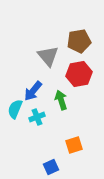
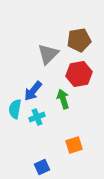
brown pentagon: moved 1 px up
gray triangle: moved 2 px up; rotated 25 degrees clockwise
green arrow: moved 2 px right, 1 px up
cyan semicircle: rotated 12 degrees counterclockwise
blue square: moved 9 px left
